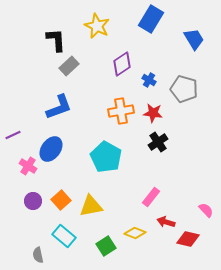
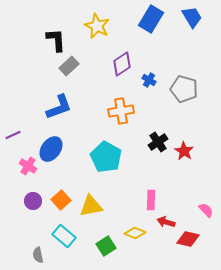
blue trapezoid: moved 2 px left, 22 px up
red star: moved 31 px right, 38 px down; rotated 24 degrees clockwise
pink rectangle: moved 3 px down; rotated 36 degrees counterclockwise
